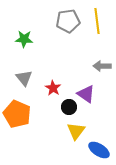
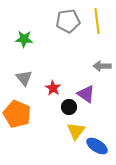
blue ellipse: moved 2 px left, 4 px up
